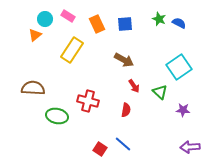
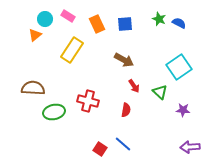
green ellipse: moved 3 px left, 4 px up; rotated 25 degrees counterclockwise
